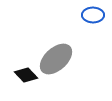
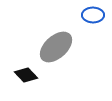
gray ellipse: moved 12 px up
